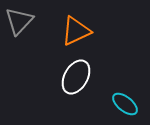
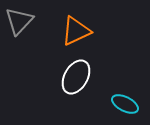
cyan ellipse: rotated 12 degrees counterclockwise
